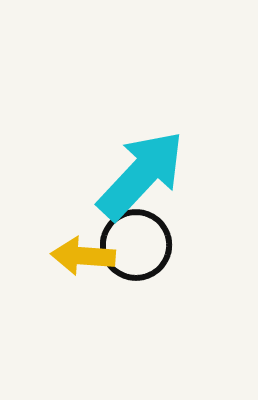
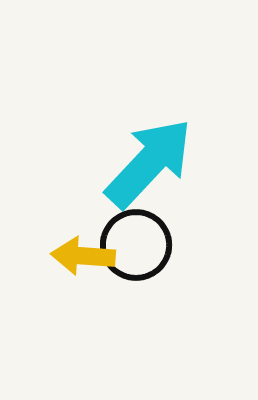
cyan arrow: moved 8 px right, 12 px up
